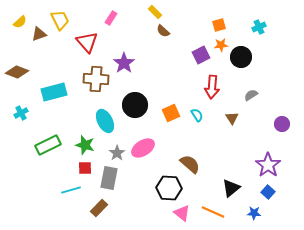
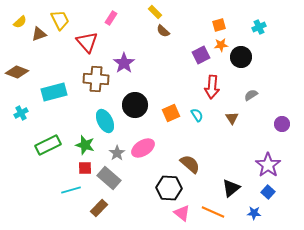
gray rectangle at (109, 178): rotated 60 degrees counterclockwise
